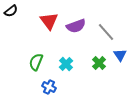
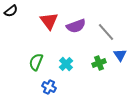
green cross: rotated 24 degrees clockwise
